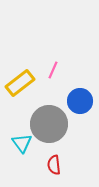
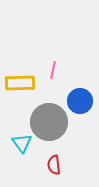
pink line: rotated 12 degrees counterclockwise
yellow rectangle: rotated 36 degrees clockwise
gray circle: moved 2 px up
